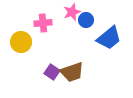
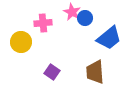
pink star: rotated 24 degrees counterclockwise
blue circle: moved 1 px left, 2 px up
brown trapezoid: moved 23 px right; rotated 105 degrees clockwise
